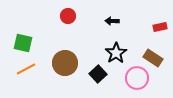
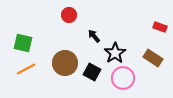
red circle: moved 1 px right, 1 px up
black arrow: moved 18 px left, 15 px down; rotated 48 degrees clockwise
red rectangle: rotated 32 degrees clockwise
black star: moved 1 px left
black square: moved 6 px left, 2 px up; rotated 18 degrees counterclockwise
pink circle: moved 14 px left
